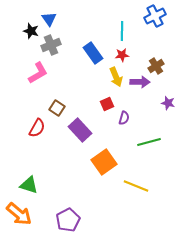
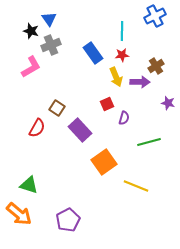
pink L-shape: moved 7 px left, 6 px up
